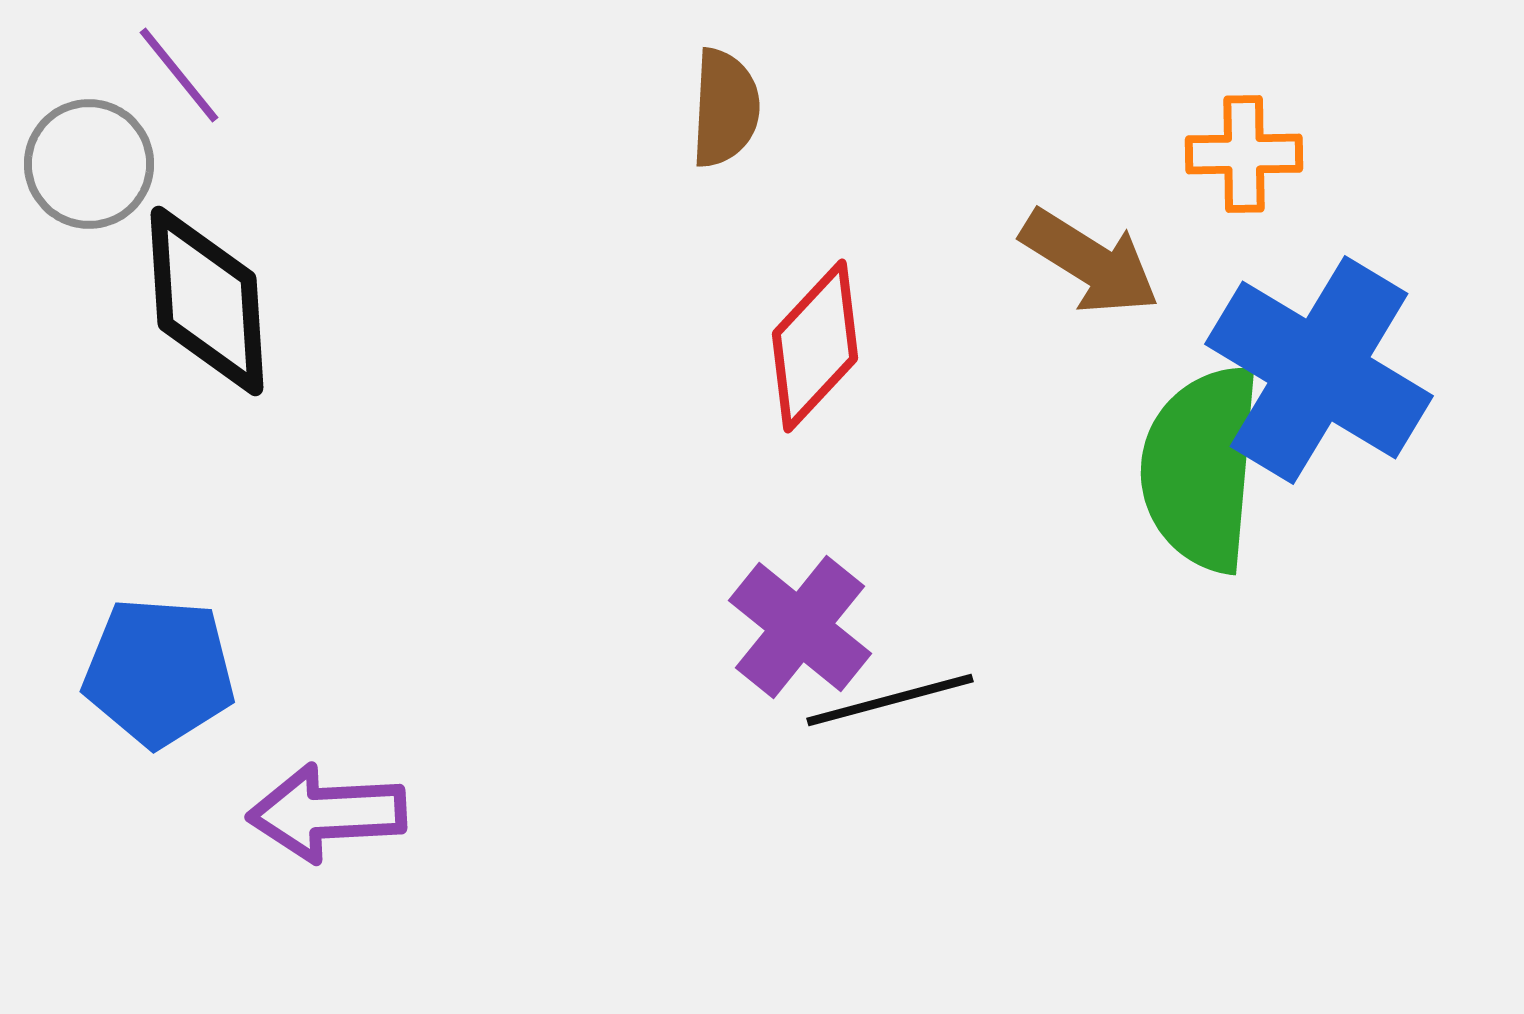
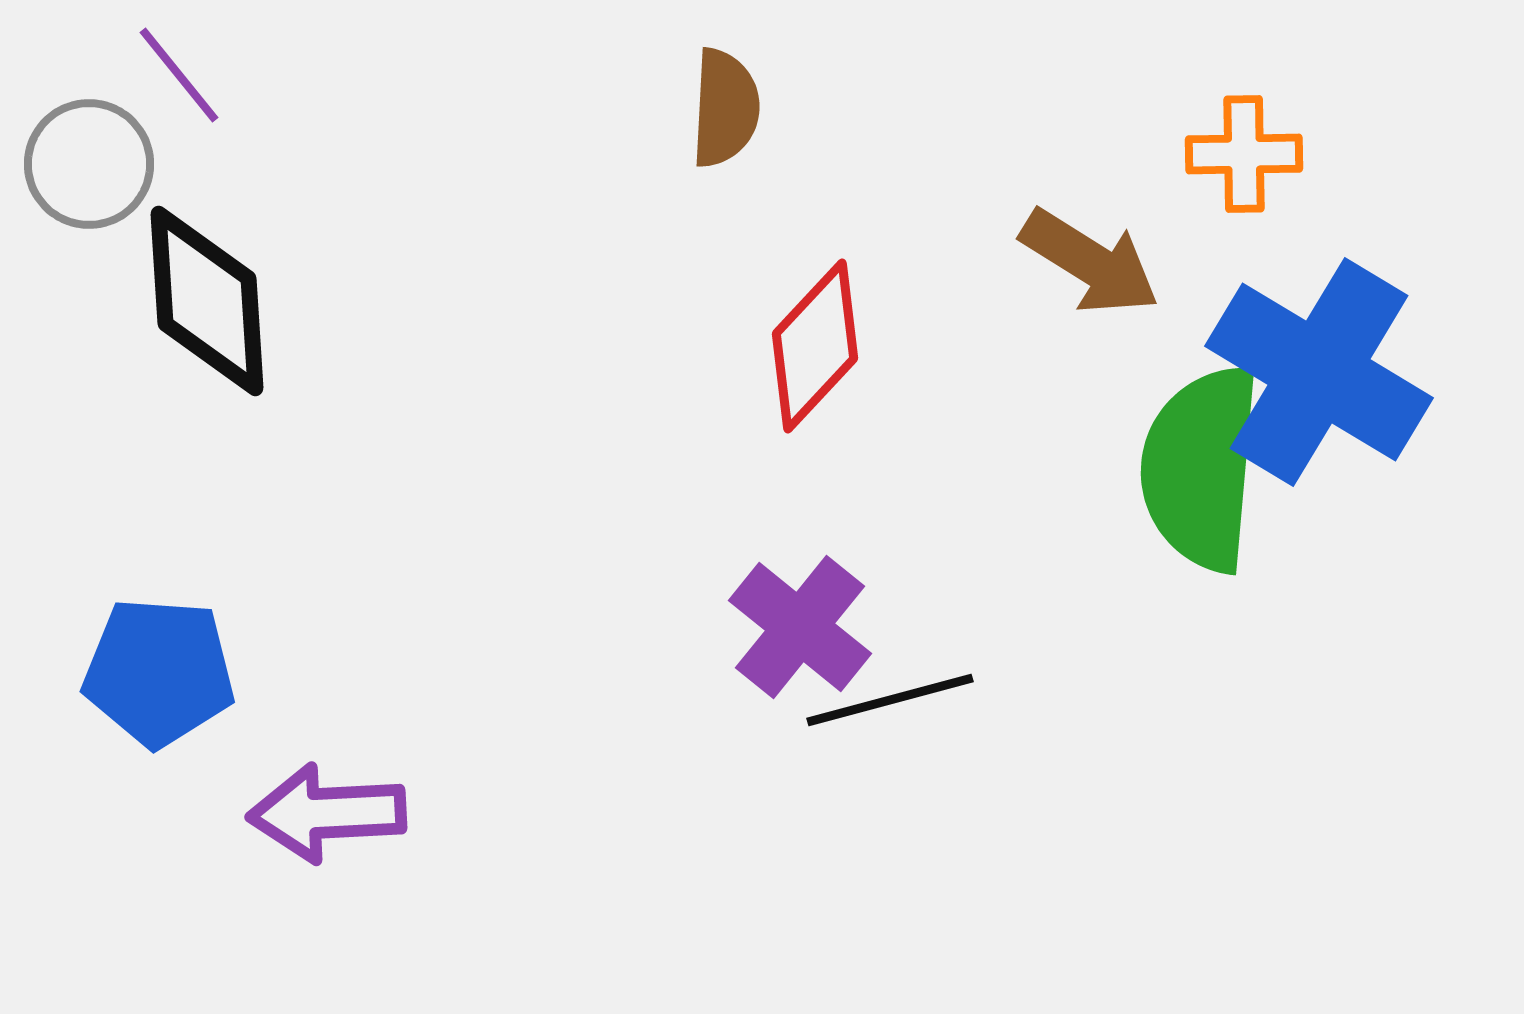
blue cross: moved 2 px down
